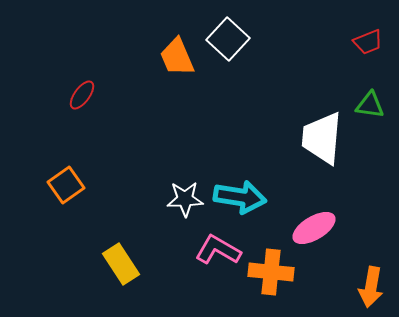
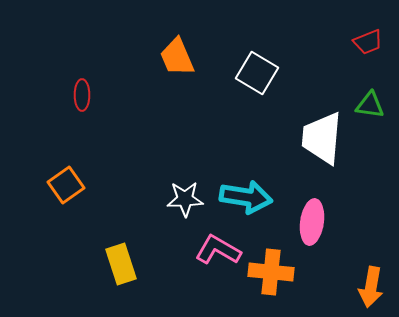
white square: moved 29 px right, 34 px down; rotated 12 degrees counterclockwise
red ellipse: rotated 36 degrees counterclockwise
cyan arrow: moved 6 px right
pink ellipse: moved 2 px left, 6 px up; rotated 51 degrees counterclockwise
yellow rectangle: rotated 15 degrees clockwise
